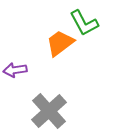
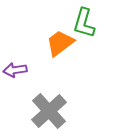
green L-shape: rotated 44 degrees clockwise
